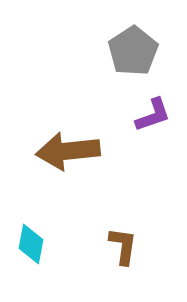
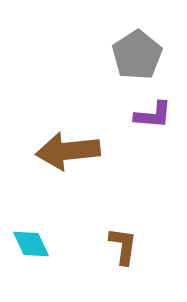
gray pentagon: moved 4 px right, 4 px down
purple L-shape: rotated 24 degrees clockwise
cyan diamond: rotated 36 degrees counterclockwise
